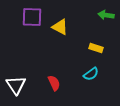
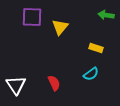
yellow triangle: rotated 42 degrees clockwise
